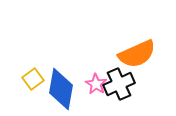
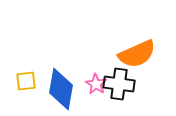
yellow square: moved 7 px left, 2 px down; rotated 30 degrees clockwise
black cross: rotated 32 degrees clockwise
